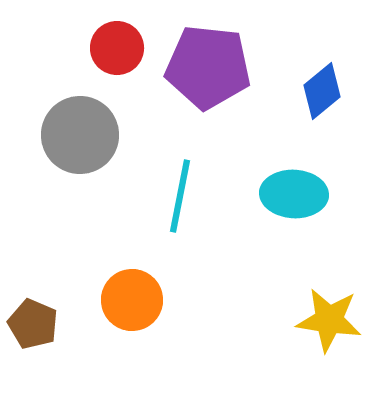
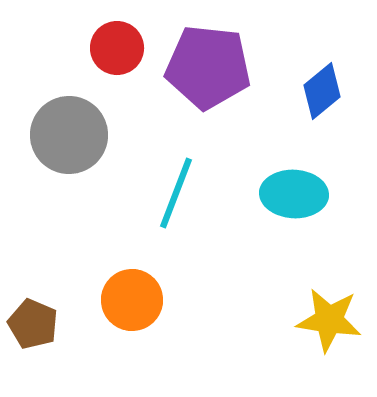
gray circle: moved 11 px left
cyan line: moved 4 px left, 3 px up; rotated 10 degrees clockwise
